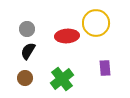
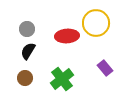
purple rectangle: rotated 35 degrees counterclockwise
